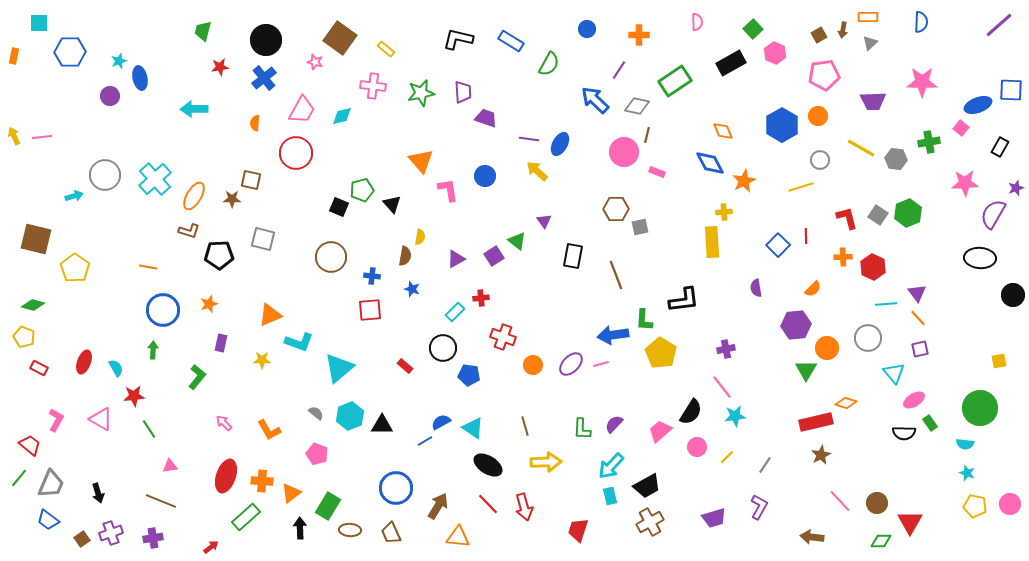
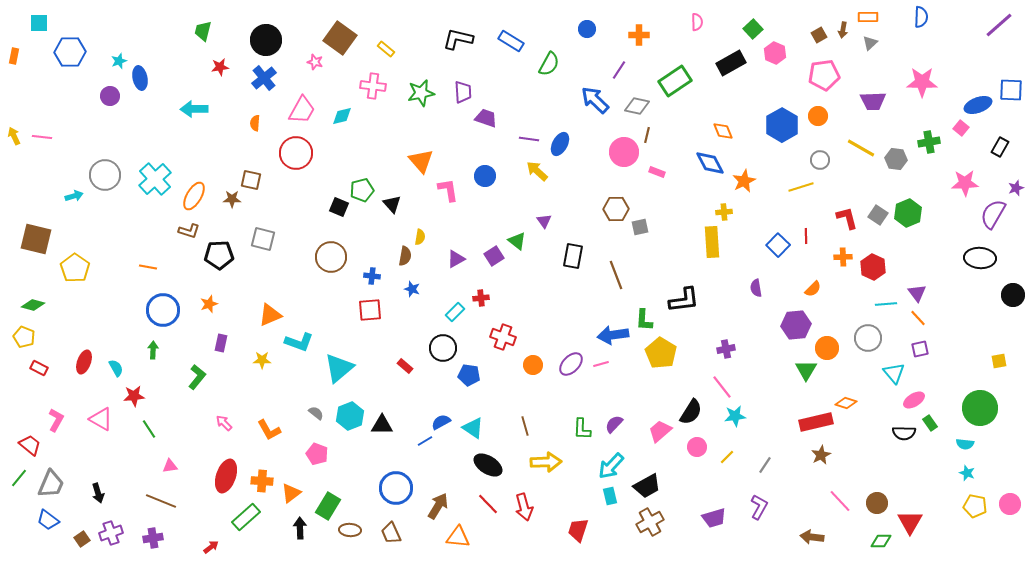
blue semicircle at (921, 22): moved 5 px up
pink line at (42, 137): rotated 12 degrees clockwise
